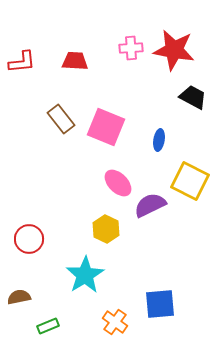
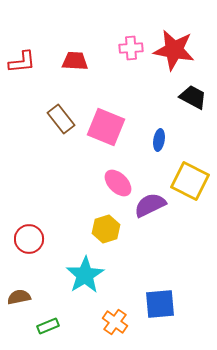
yellow hexagon: rotated 16 degrees clockwise
